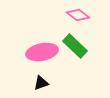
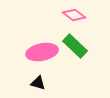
pink diamond: moved 4 px left
black triangle: moved 3 px left; rotated 35 degrees clockwise
